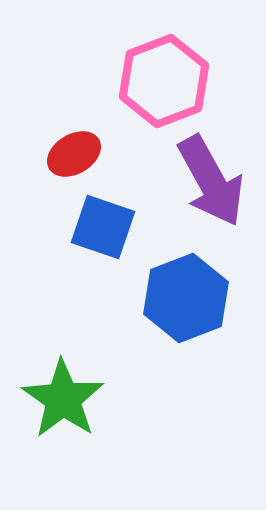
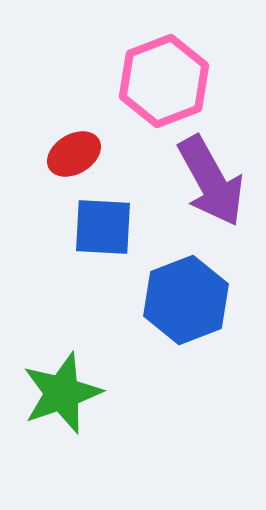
blue square: rotated 16 degrees counterclockwise
blue hexagon: moved 2 px down
green star: moved 1 px left, 6 px up; rotated 18 degrees clockwise
